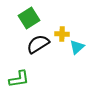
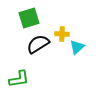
green square: rotated 15 degrees clockwise
